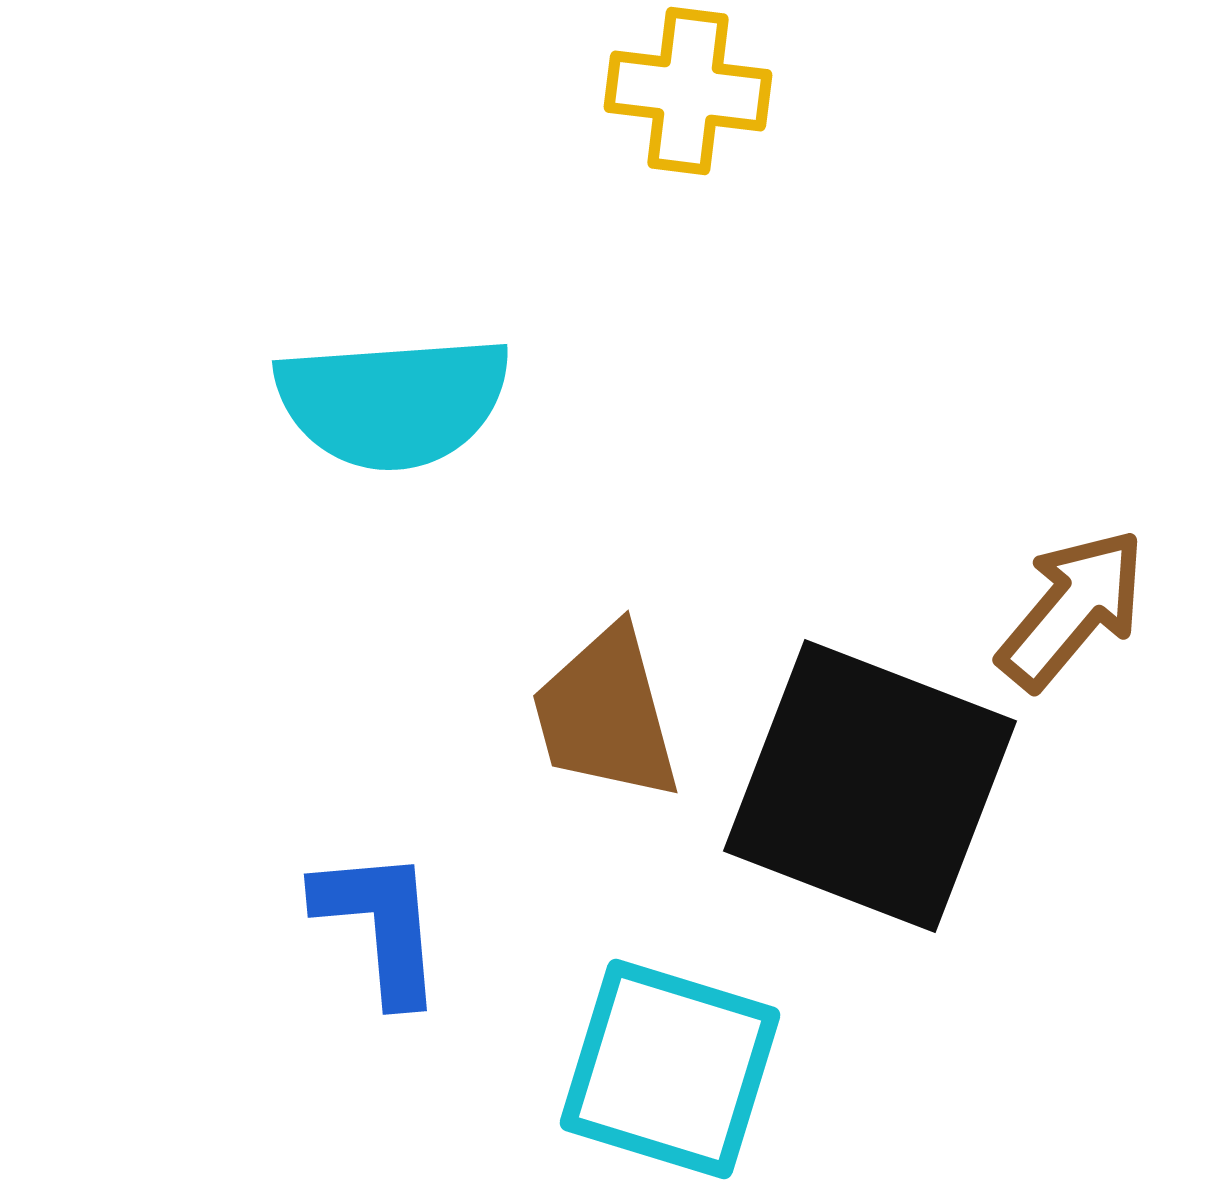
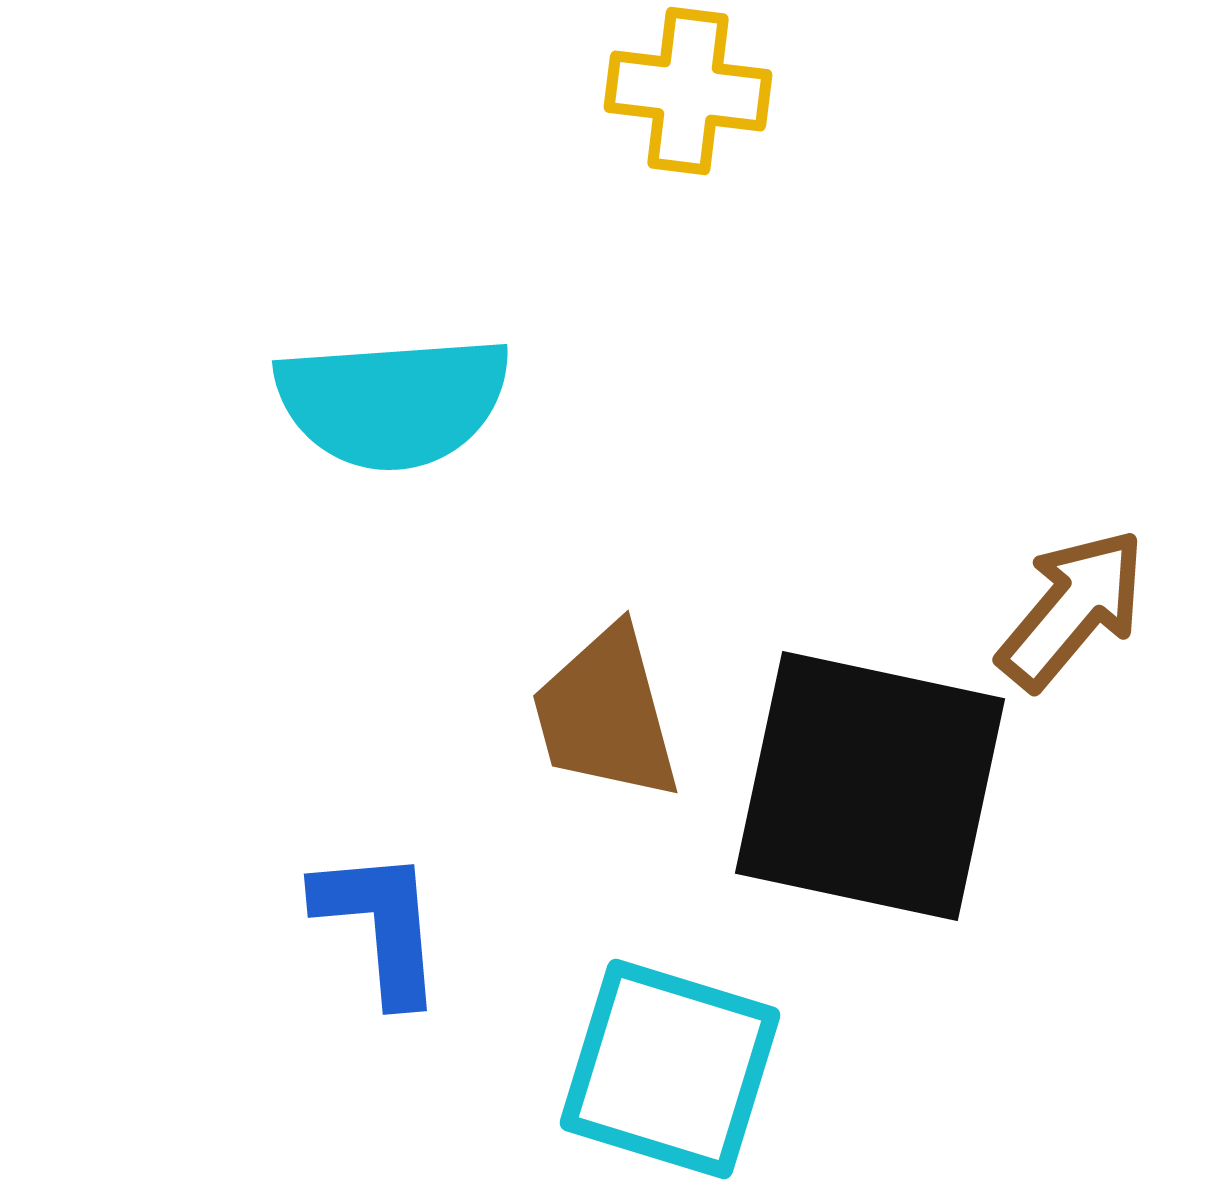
black square: rotated 9 degrees counterclockwise
